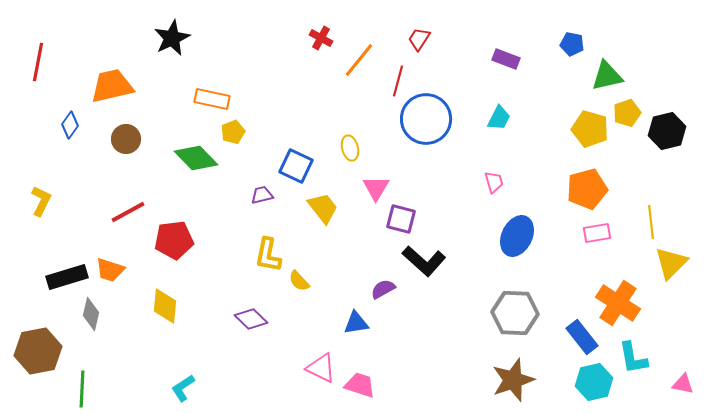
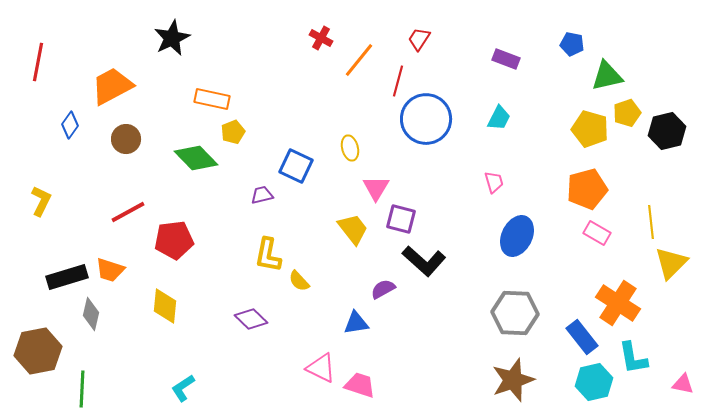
orange trapezoid at (112, 86): rotated 15 degrees counterclockwise
yellow trapezoid at (323, 208): moved 30 px right, 21 px down
pink rectangle at (597, 233): rotated 40 degrees clockwise
